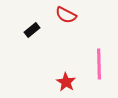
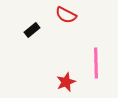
pink line: moved 3 px left, 1 px up
red star: rotated 18 degrees clockwise
